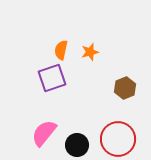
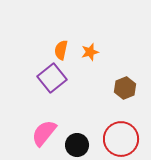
purple square: rotated 20 degrees counterclockwise
red circle: moved 3 px right
